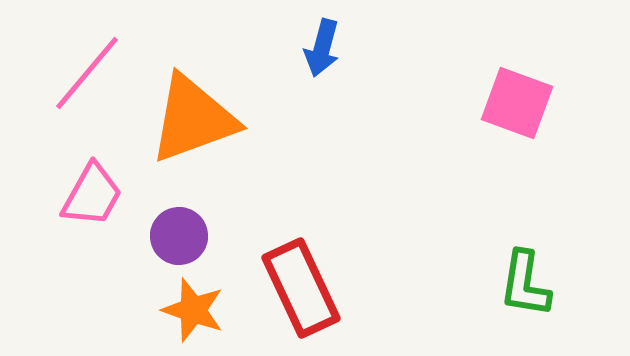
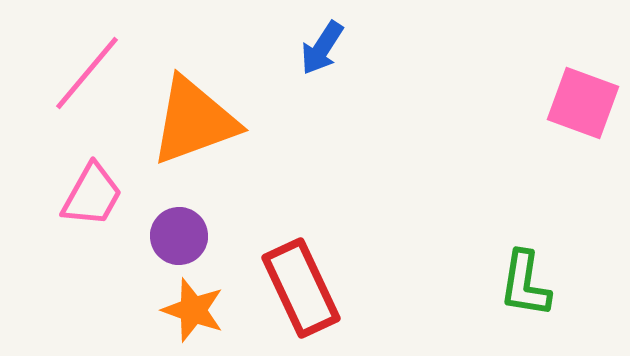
blue arrow: rotated 18 degrees clockwise
pink square: moved 66 px right
orange triangle: moved 1 px right, 2 px down
